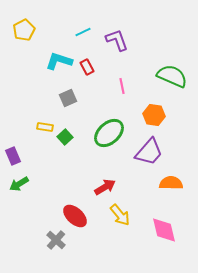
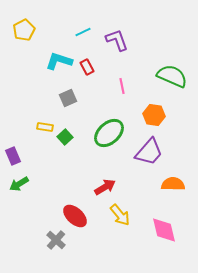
orange semicircle: moved 2 px right, 1 px down
